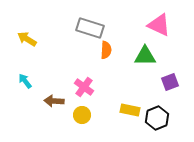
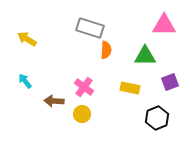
pink triangle: moved 5 px right; rotated 25 degrees counterclockwise
yellow rectangle: moved 22 px up
yellow circle: moved 1 px up
